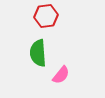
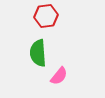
pink semicircle: moved 2 px left, 1 px down
